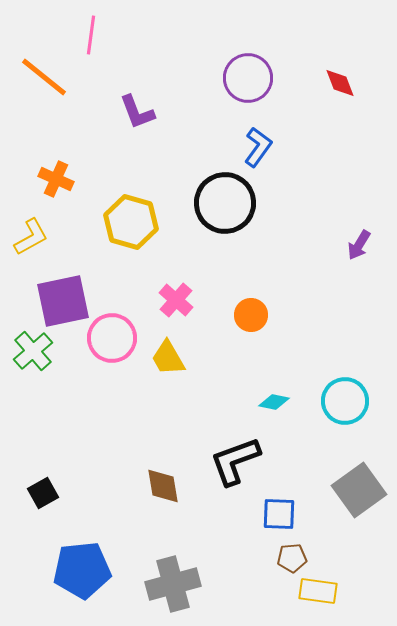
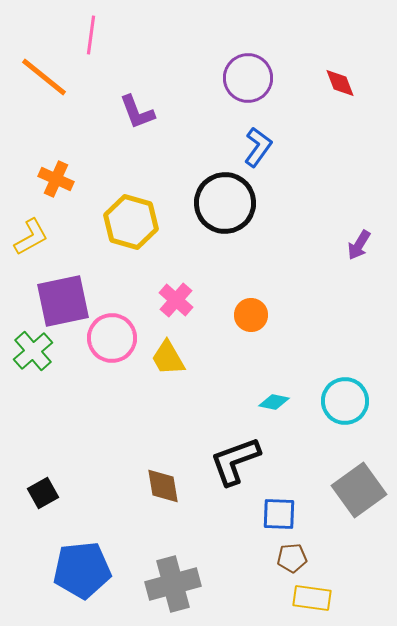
yellow rectangle: moved 6 px left, 7 px down
